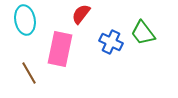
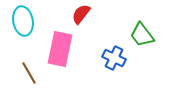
cyan ellipse: moved 2 px left, 1 px down
green trapezoid: moved 1 px left, 2 px down
blue cross: moved 3 px right, 16 px down
